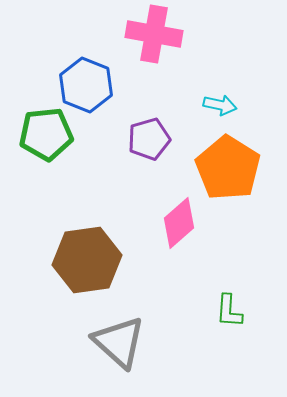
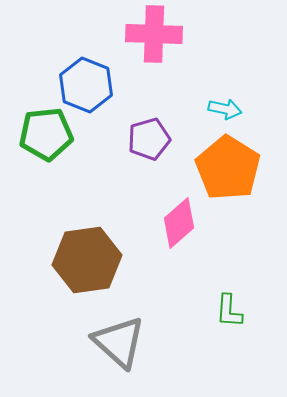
pink cross: rotated 8 degrees counterclockwise
cyan arrow: moved 5 px right, 4 px down
